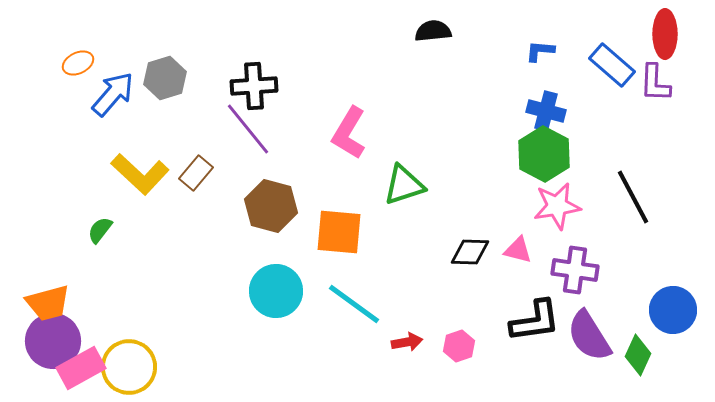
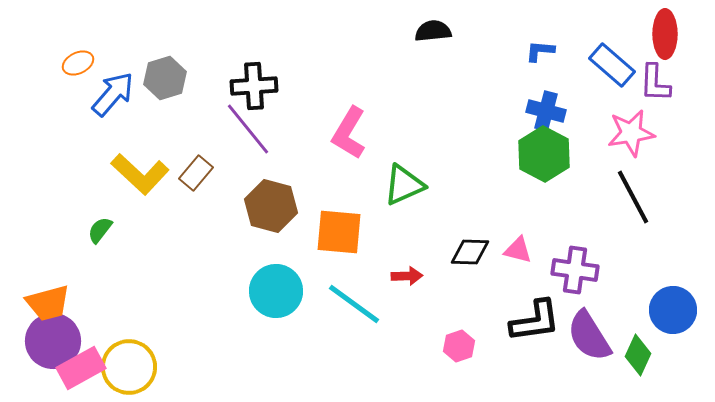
green triangle: rotated 6 degrees counterclockwise
pink star: moved 74 px right, 73 px up
red arrow: moved 66 px up; rotated 8 degrees clockwise
